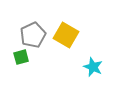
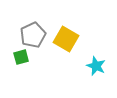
yellow square: moved 4 px down
cyan star: moved 3 px right, 1 px up
